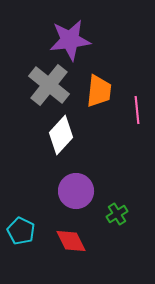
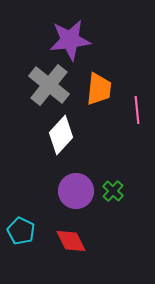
orange trapezoid: moved 2 px up
green cross: moved 4 px left, 23 px up; rotated 15 degrees counterclockwise
